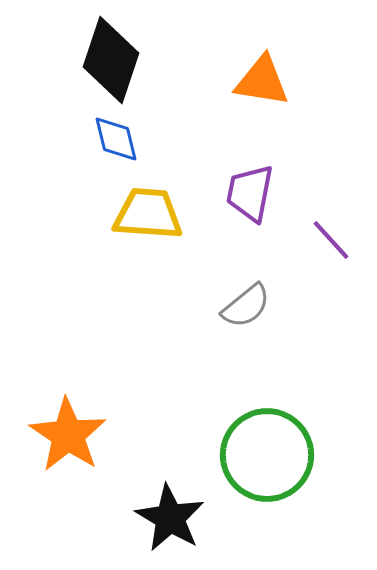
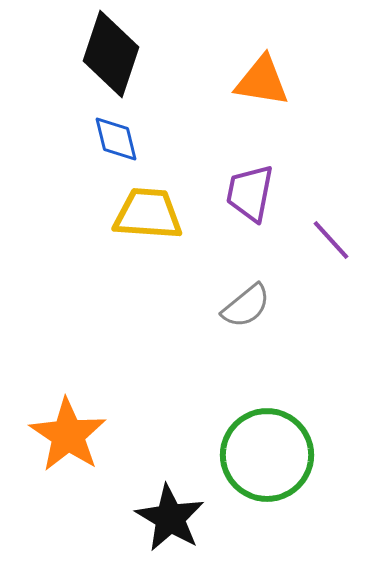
black diamond: moved 6 px up
